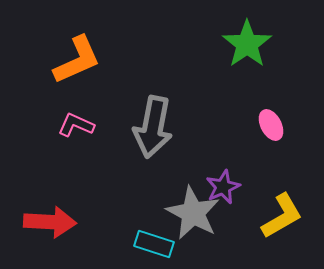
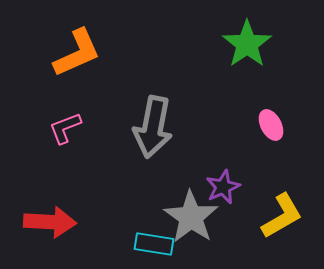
orange L-shape: moved 7 px up
pink L-shape: moved 11 px left, 3 px down; rotated 45 degrees counterclockwise
gray star: moved 2 px left, 4 px down; rotated 6 degrees clockwise
cyan rectangle: rotated 9 degrees counterclockwise
